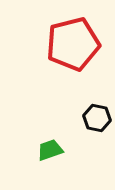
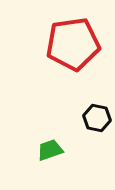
red pentagon: rotated 6 degrees clockwise
